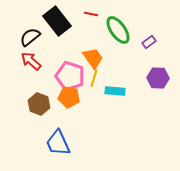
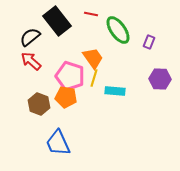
purple rectangle: rotated 32 degrees counterclockwise
purple hexagon: moved 2 px right, 1 px down
orange pentagon: moved 3 px left
